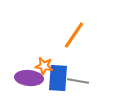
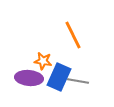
orange line: moved 1 px left; rotated 60 degrees counterclockwise
orange star: moved 1 px left, 5 px up
blue rectangle: moved 1 px right, 1 px up; rotated 20 degrees clockwise
